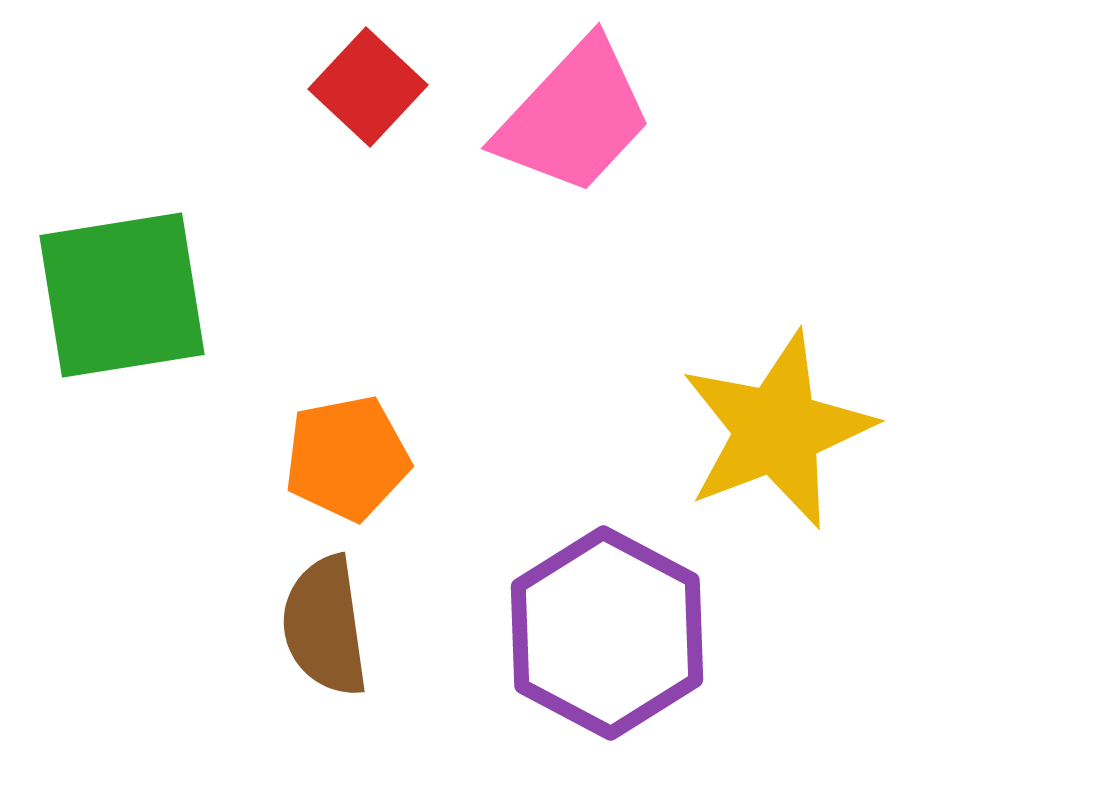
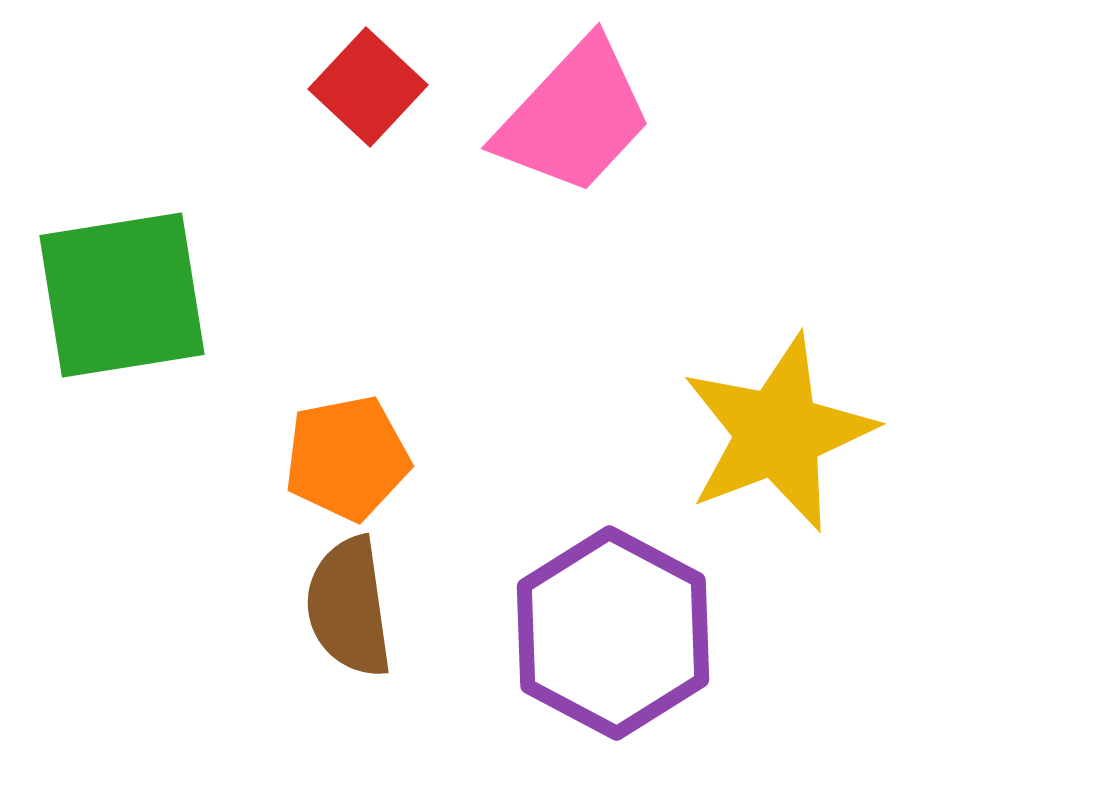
yellow star: moved 1 px right, 3 px down
brown semicircle: moved 24 px right, 19 px up
purple hexagon: moved 6 px right
